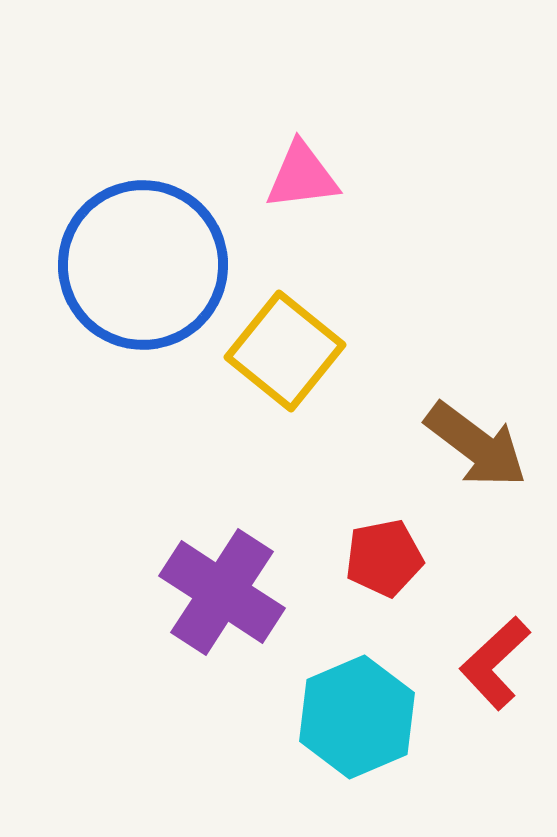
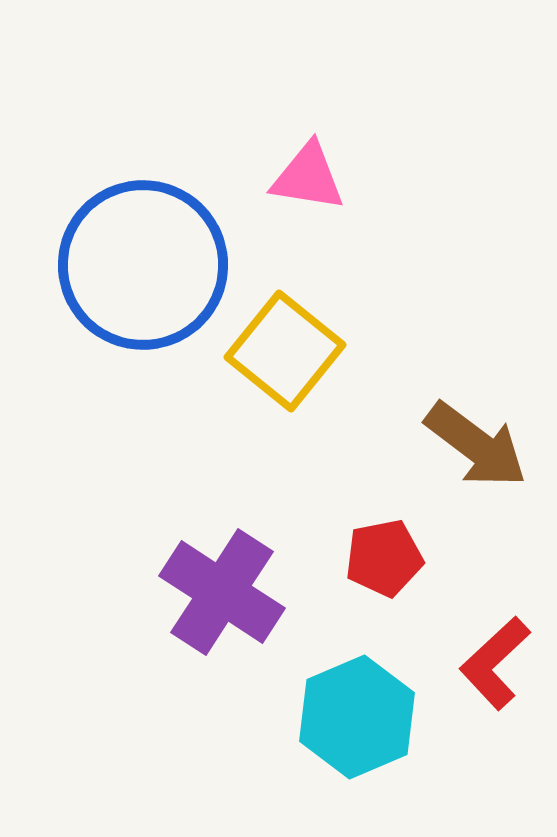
pink triangle: moved 6 px right, 1 px down; rotated 16 degrees clockwise
